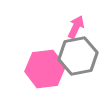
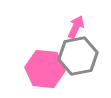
pink hexagon: rotated 12 degrees clockwise
